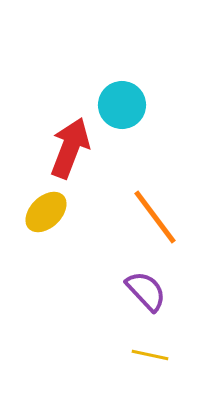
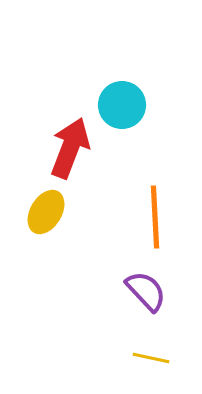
yellow ellipse: rotated 15 degrees counterclockwise
orange line: rotated 34 degrees clockwise
yellow line: moved 1 px right, 3 px down
